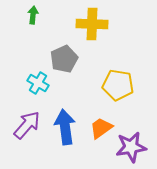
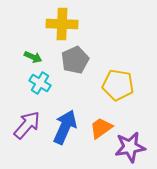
green arrow: moved 42 px down; rotated 108 degrees clockwise
yellow cross: moved 30 px left
gray pentagon: moved 11 px right, 1 px down
cyan cross: moved 2 px right
blue arrow: rotated 32 degrees clockwise
purple star: moved 1 px left
